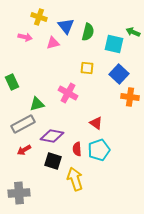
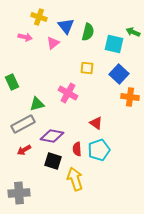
pink triangle: rotated 24 degrees counterclockwise
